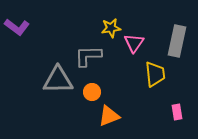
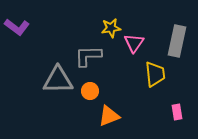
orange circle: moved 2 px left, 1 px up
